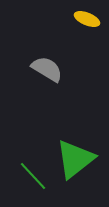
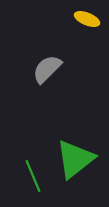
gray semicircle: rotated 76 degrees counterclockwise
green line: rotated 20 degrees clockwise
